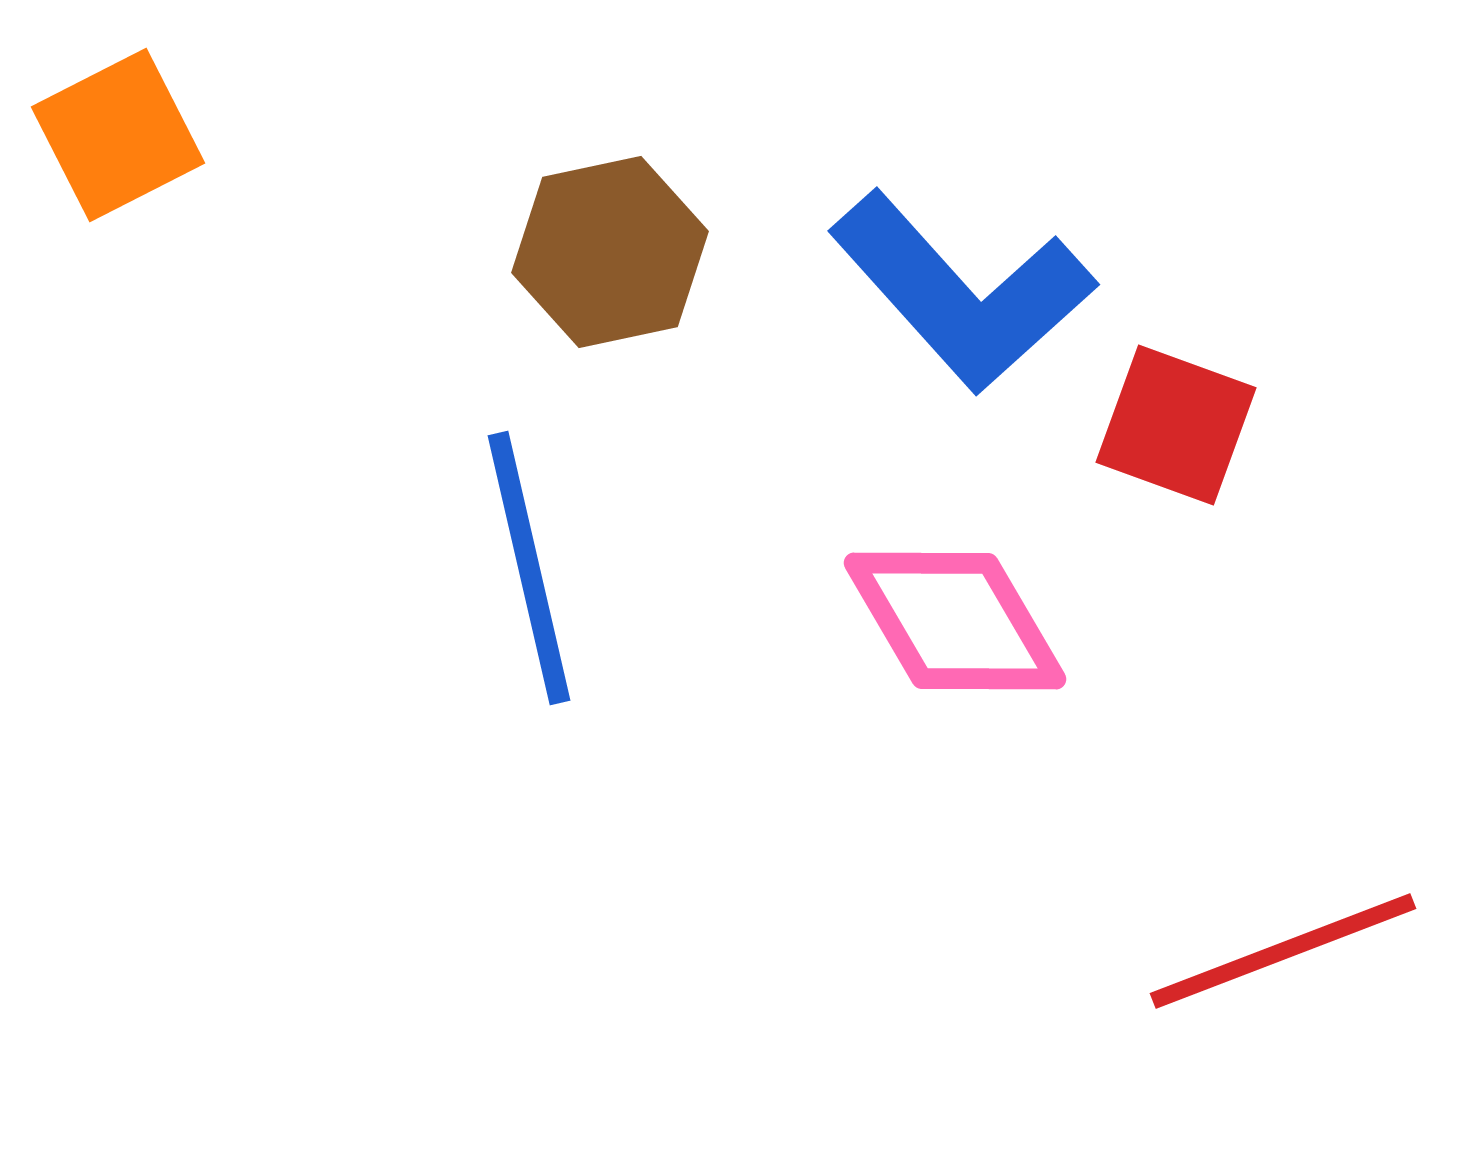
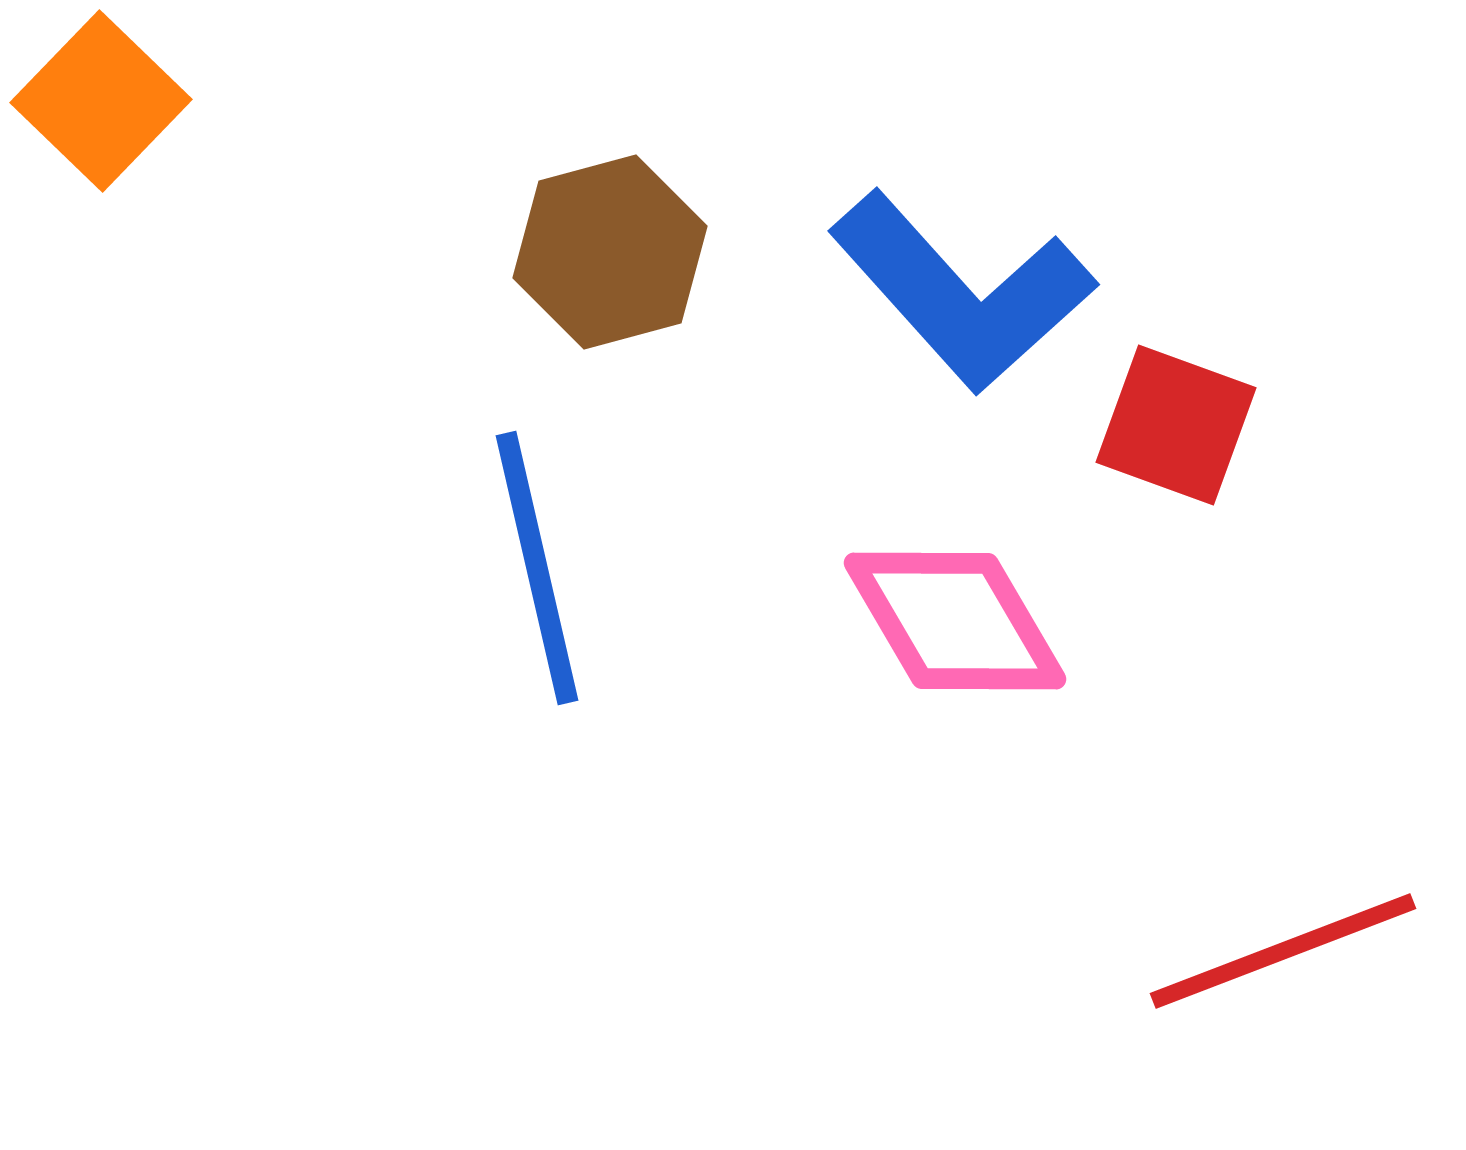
orange square: moved 17 px left, 34 px up; rotated 19 degrees counterclockwise
brown hexagon: rotated 3 degrees counterclockwise
blue line: moved 8 px right
